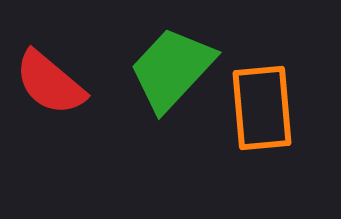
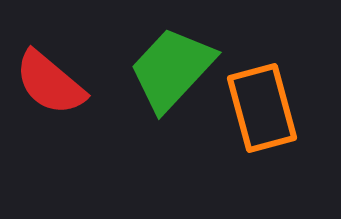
orange rectangle: rotated 10 degrees counterclockwise
